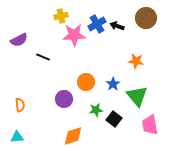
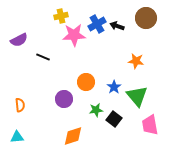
blue star: moved 1 px right, 3 px down
